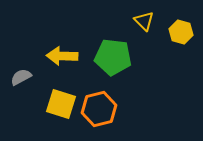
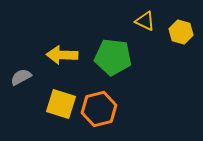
yellow triangle: moved 1 px right; rotated 20 degrees counterclockwise
yellow arrow: moved 1 px up
